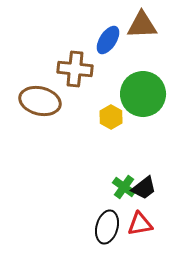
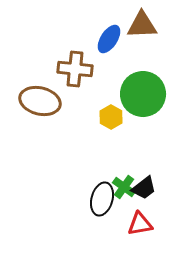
blue ellipse: moved 1 px right, 1 px up
black ellipse: moved 5 px left, 28 px up
